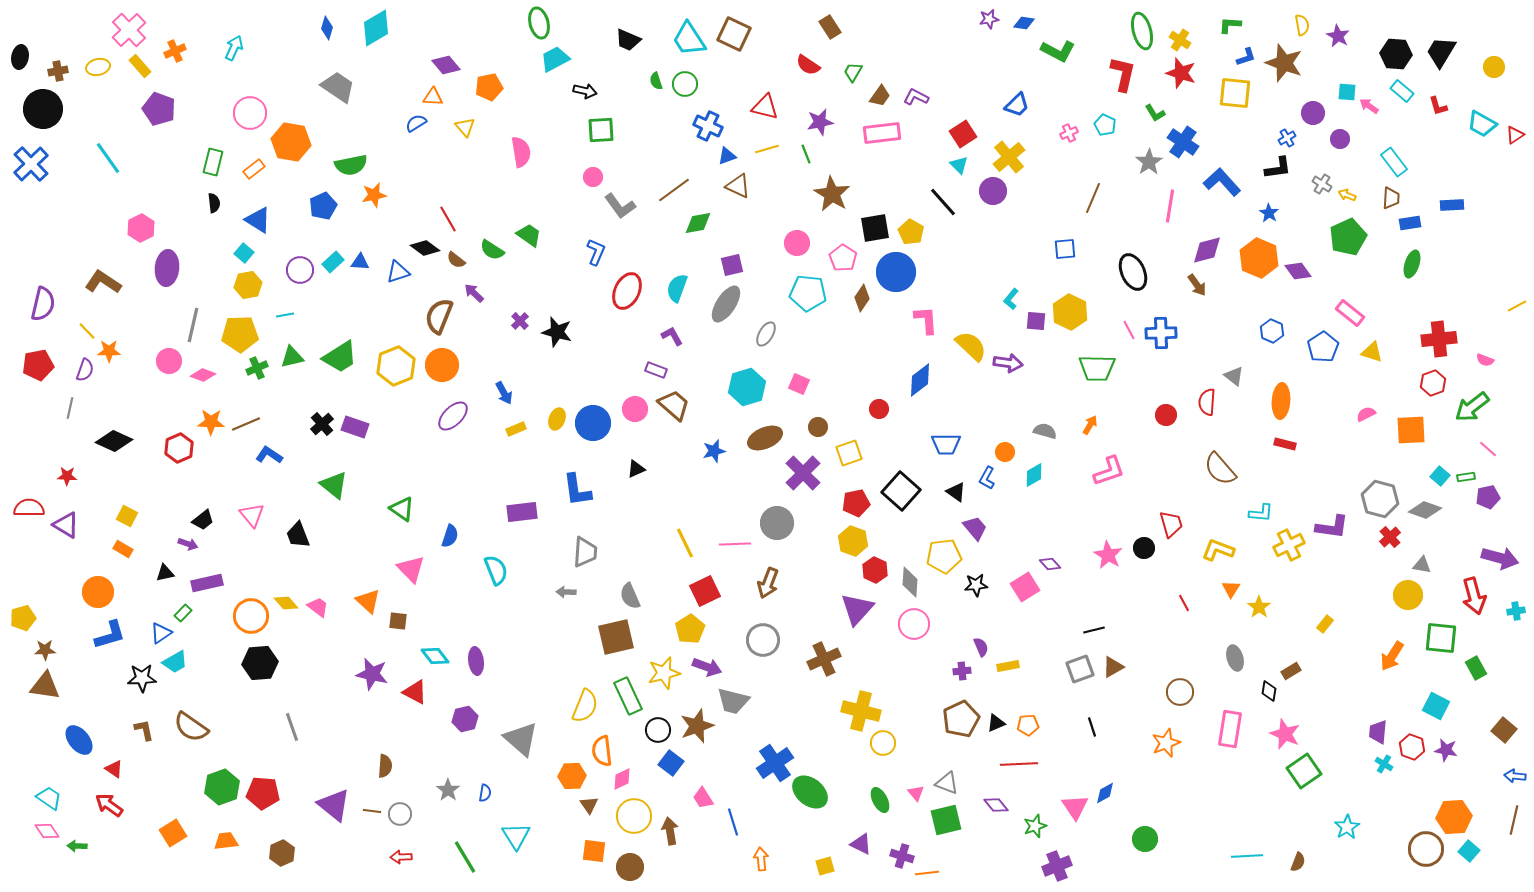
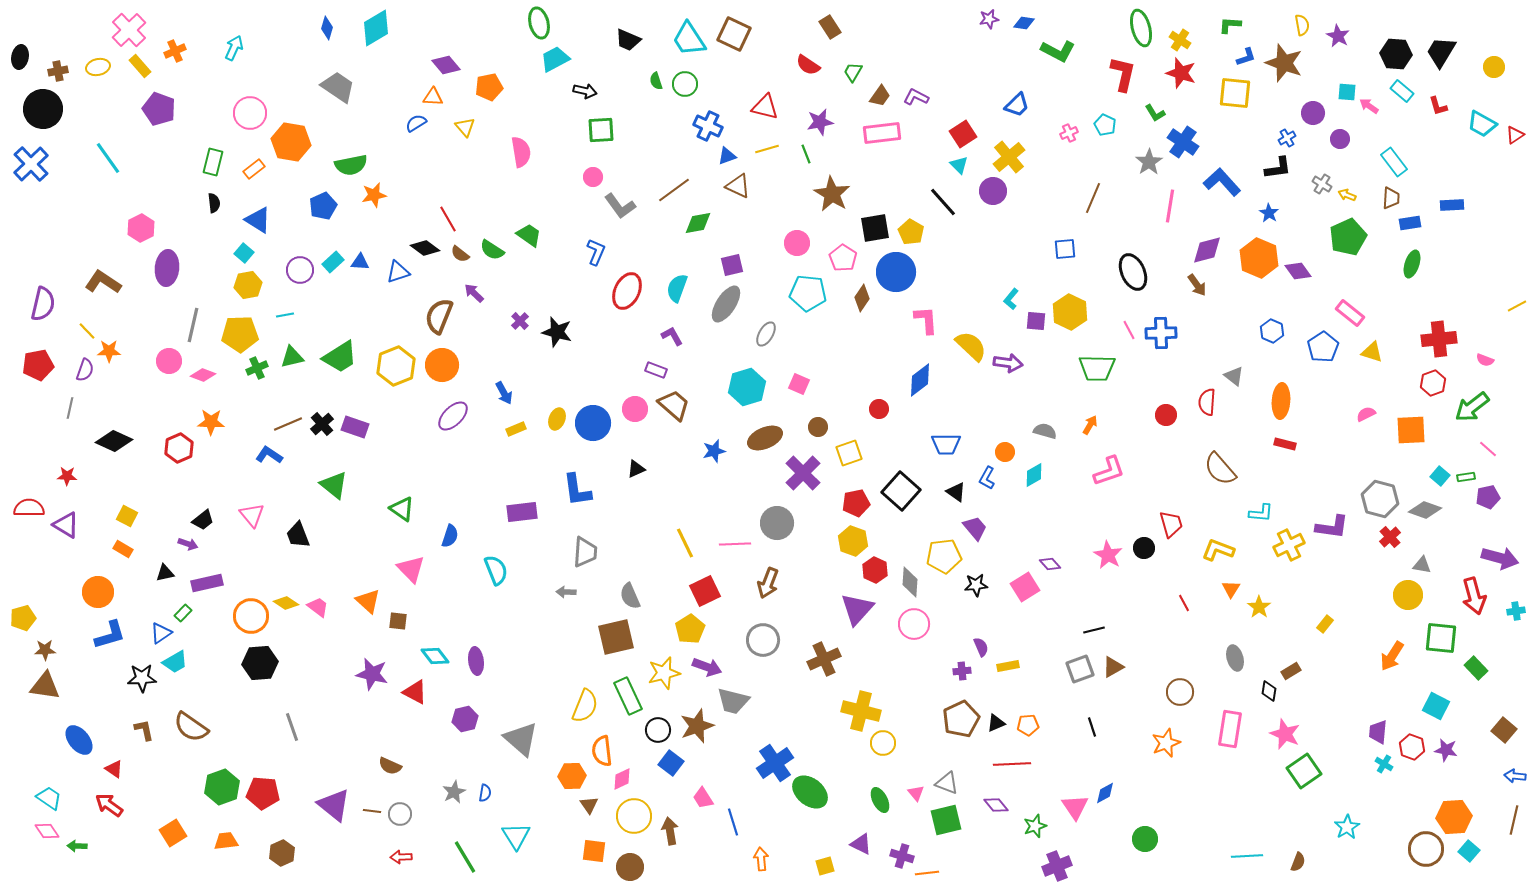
green ellipse at (1142, 31): moved 1 px left, 3 px up
brown semicircle at (456, 260): moved 4 px right, 6 px up
brown line at (246, 424): moved 42 px right
yellow diamond at (286, 603): rotated 15 degrees counterclockwise
green rectangle at (1476, 668): rotated 15 degrees counterclockwise
red line at (1019, 764): moved 7 px left
brown semicircle at (385, 766): moved 5 px right; rotated 110 degrees clockwise
gray star at (448, 790): moved 6 px right, 2 px down; rotated 10 degrees clockwise
